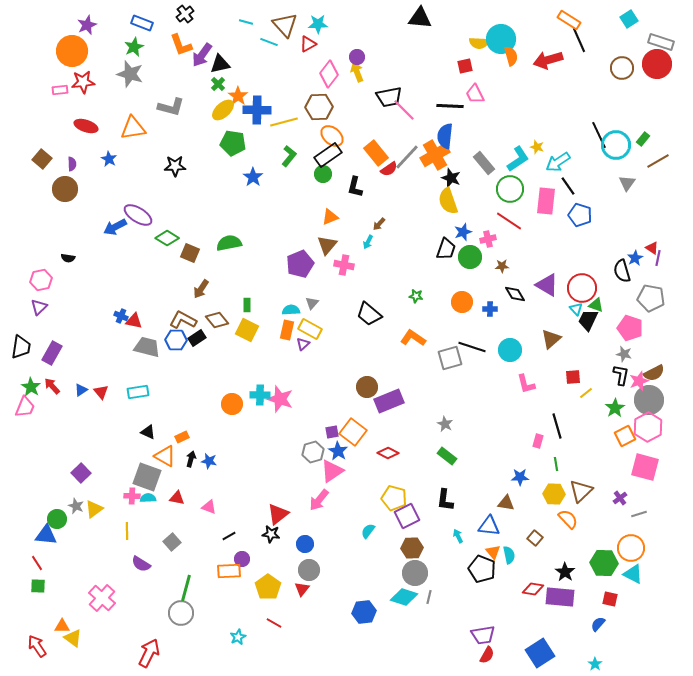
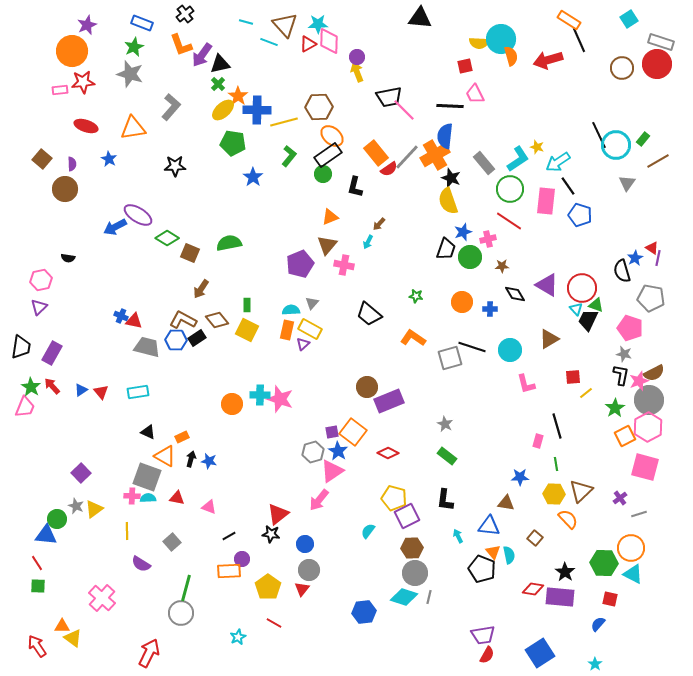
pink diamond at (329, 74): moved 33 px up; rotated 36 degrees counterclockwise
gray L-shape at (171, 107): rotated 64 degrees counterclockwise
brown triangle at (551, 339): moved 2 px left; rotated 10 degrees clockwise
